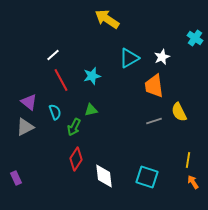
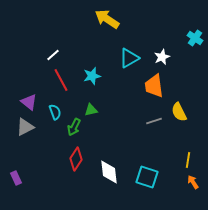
white diamond: moved 5 px right, 4 px up
